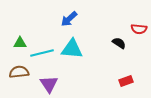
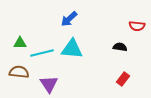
red semicircle: moved 2 px left, 3 px up
black semicircle: moved 1 px right, 4 px down; rotated 24 degrees counterclockwise
brown semicircle: rotated 12 degrees clockwise
red rectangle: moved 3 px left, 2 px up; rotated 32 degrees counterclockwise
